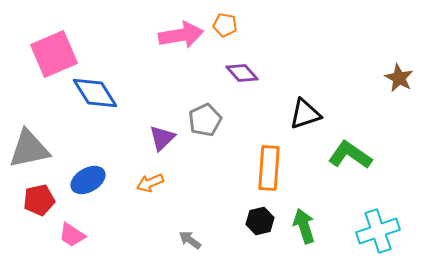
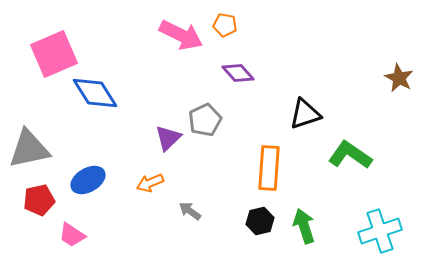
pink arrow: rotated 36 degrees clockwise
purple diamond: moved 4 px left
purple triangle: moved 6 px right
cyan cross: moved 2 px right
gray arrow: moved 29 px up
